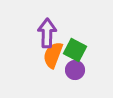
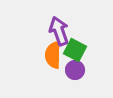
purple arrow: moved 12 px right, 2 px up; rotated 20 degrees counterclockwise
orange semicircle: rotated 20 degrees counterclockwise
